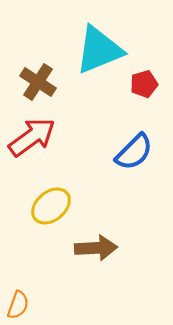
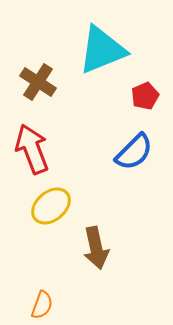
cyan triangle: moved 3 px right
red pentagon: moved 1 px right, 12 px down; rotated 8 degrees counterclockwise
red arrow: moved 12 px down; rotated 75 degrees counterclockwise
brown arrow: rotated 81 degrees clockwise
orange semicircle: moved 24 px right
